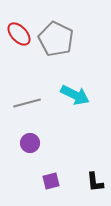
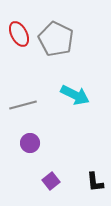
red ellipse: rotated 15 degrees clockwise
gray line: moved 4 px left, 2 px down
purple square: rotated 24 degrees counterclockwise
